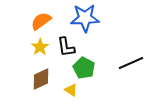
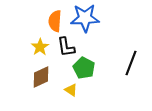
orange semicircle: moved 14 px right; rotated 50 degrees counterclockwise
black line: rotated 45 degrees counterclockwise
brown diamond: moved 2 px up
